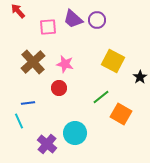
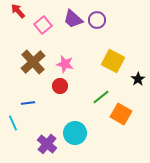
pink square: moved 5 px left, 2 px up; rotated 36 degrees counterclockwise
black star: moved 2 px left, 2 px down
red circle: moved 1 px right, 2 px up
cyan line: moved 6 px left, 2 px down
